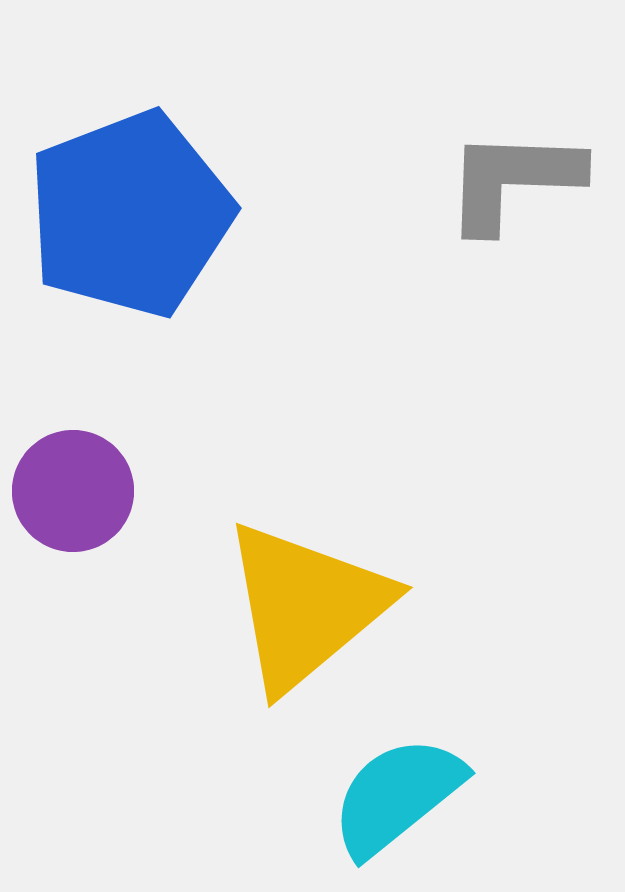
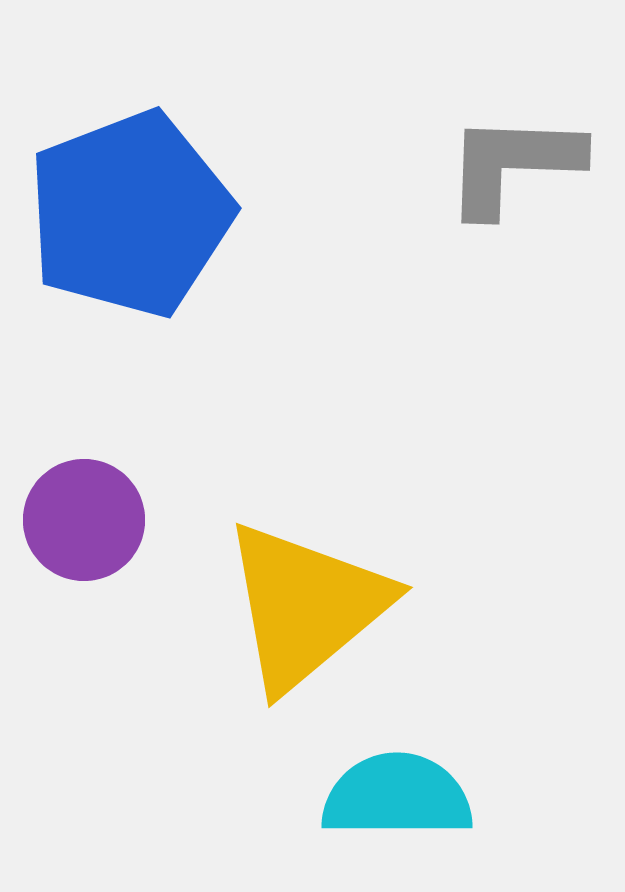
gray L-shape: moved 16 px up
purple circle: moved 11 px right, 29 px down
cyan semicircle: rotated 39 degrees clockwise
